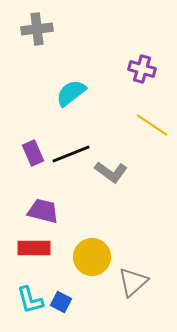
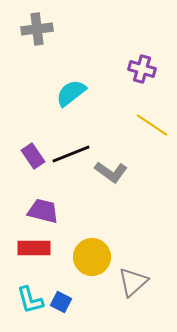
purple rectangle: moved 3 px down; rotated 10 degrees counterclockwise
